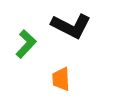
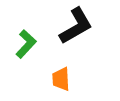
black L-shape: moved 5 px right; rotated 57 degrees counterclockwise
